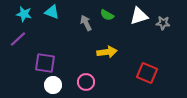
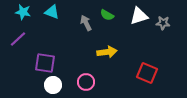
cyan star: moved 1 px left, 2 px up
